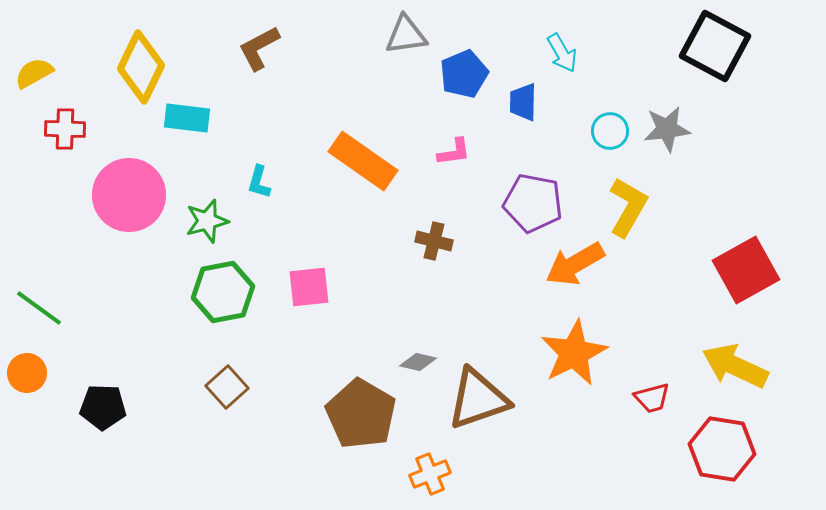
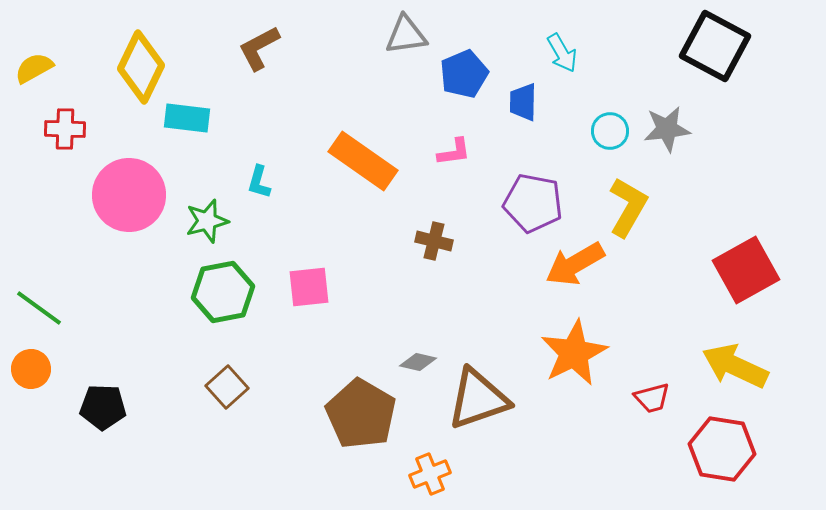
yellow semicircle: moved 5 px up
orange circle: moved 4 px right, 4 px up
